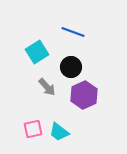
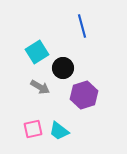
blue line: moved 9 px right, 6 px up; rotated 55 degrees clockwise
black circle: moved 8 px left, 1 px down
gray arrow: moved 7 px left; rotated 18 degrees counterclockwise
purple hexagon: rotated 8 degrees clockwise
cyan trapezoid: moved 1 px up
